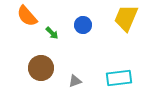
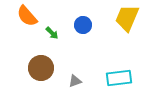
yellow trapezoid: moved 1 px right
